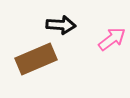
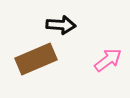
pink arrow: moved 4 px left, 21 px down
